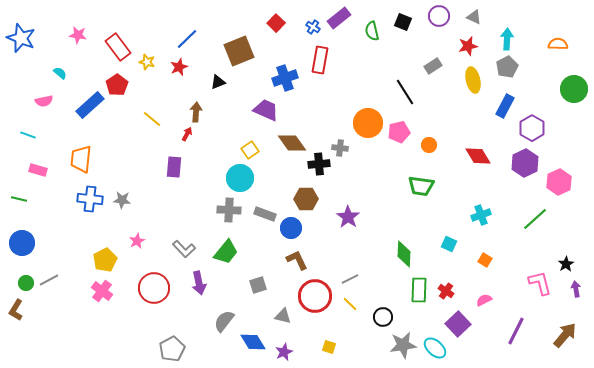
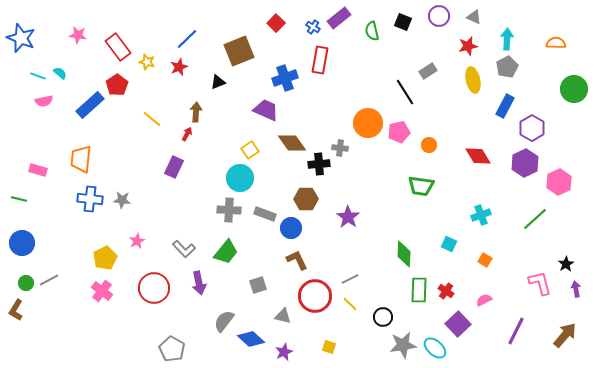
orange semicircle at (558, 44): moved 2 px left, 1 px up
gray rectangle at (433, 66): moved 5 px left, 5 px down
cyan line at (28, 135): moved 10 px right, 59 px up
purple rectangle at (174, 167): rotated 20 degrees clockwise
yellow pentagon at (105, 260): moved 2 px up
blue diamond at (253, 342): moved 2 px left, 3 px up; rotated 16 degrees counterclockwise
gray pentagon at (172, 349): rotated 15 degrees counterclockwise
